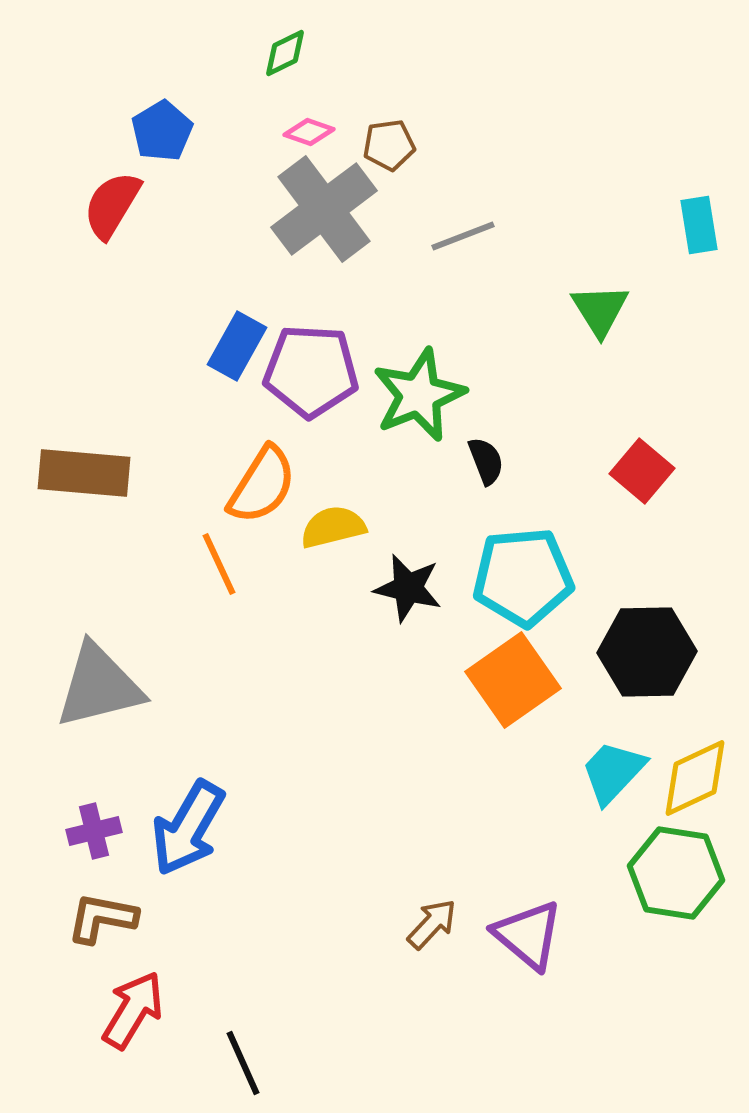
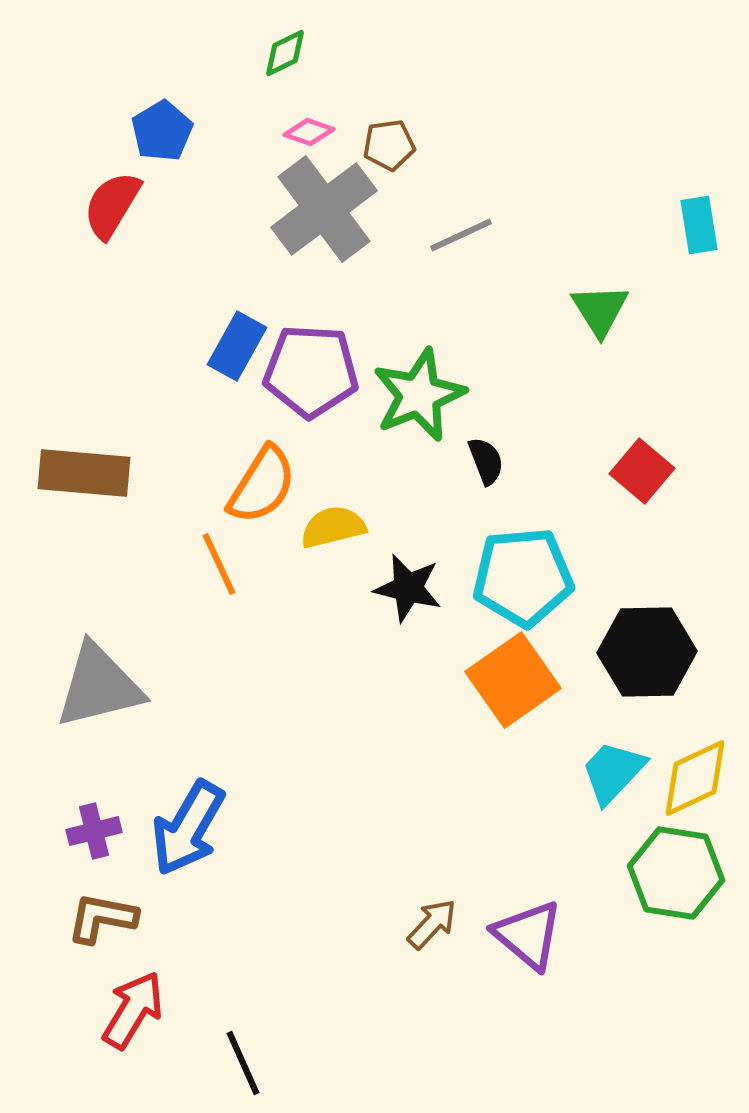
gray line: moved 2 px left, 1 px up; rotated 4 degrees counterclockwise
